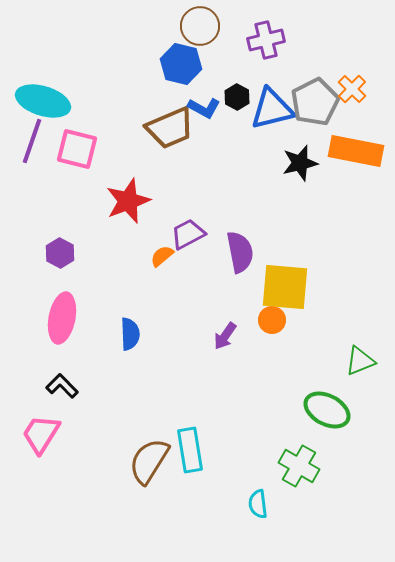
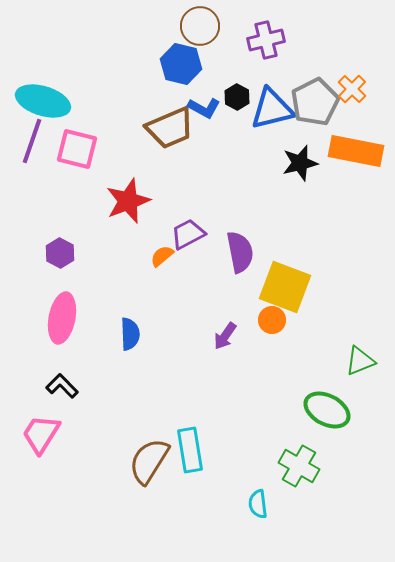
yellow square: rotated 16 degrees clockwise
